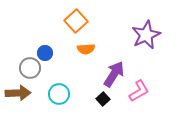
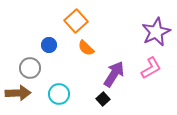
purple star: moved 10 px right, 3 px up
orange semicircle: moved 1 px up; rotated 48 degrees clockwise
blue circle: moved 4 px right, 8 px up
pink L-shape: moved 12 px right, 23 px up
